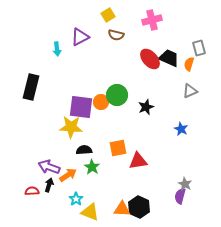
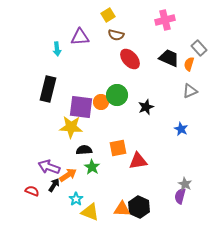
pink cross: moved 13 px right
purple triangle: rotated 24 degrees clockwise
gray rectangle: rotated 28 degrees counterclockwise
red ellipse: moved 20 px left
black rectangle: moved 17 px right, 2 px down
black arrow: moved 5 px right; rotated 16 degrees clockwise
red semicircle: rotated 24 degrees clockwise
